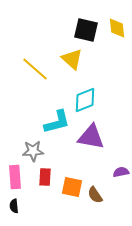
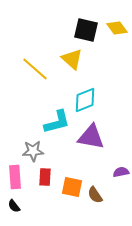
yellow diamond: rotated 30 degrees counterclockwise
black semicircle: rotated 32 degrees counterclockwise
